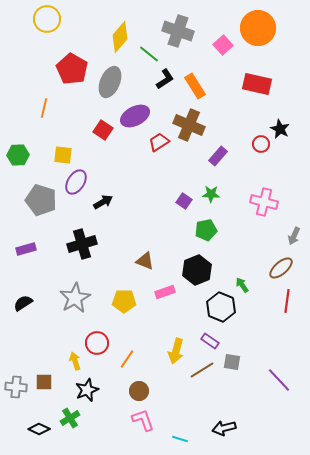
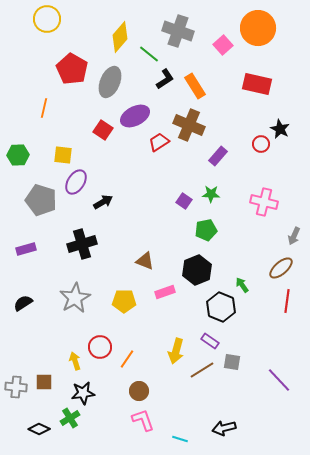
red circle at (97, 343): moved 3 px right, 4 px down
black star at (87, 390): moved 4 px left, 3 px down; rotated 15 degrees clockwise
